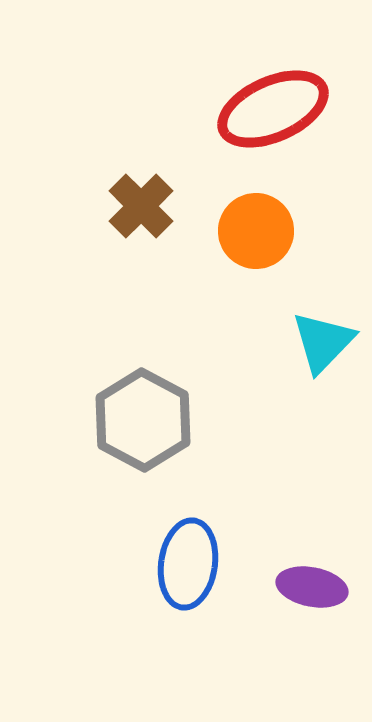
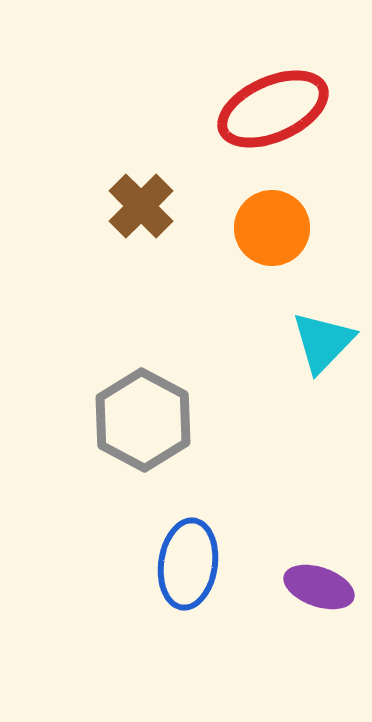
orange circle: moved 16 px right, 3 px up
purple ellipse: moved 7 px right; rotated 8 degrees clockwise
